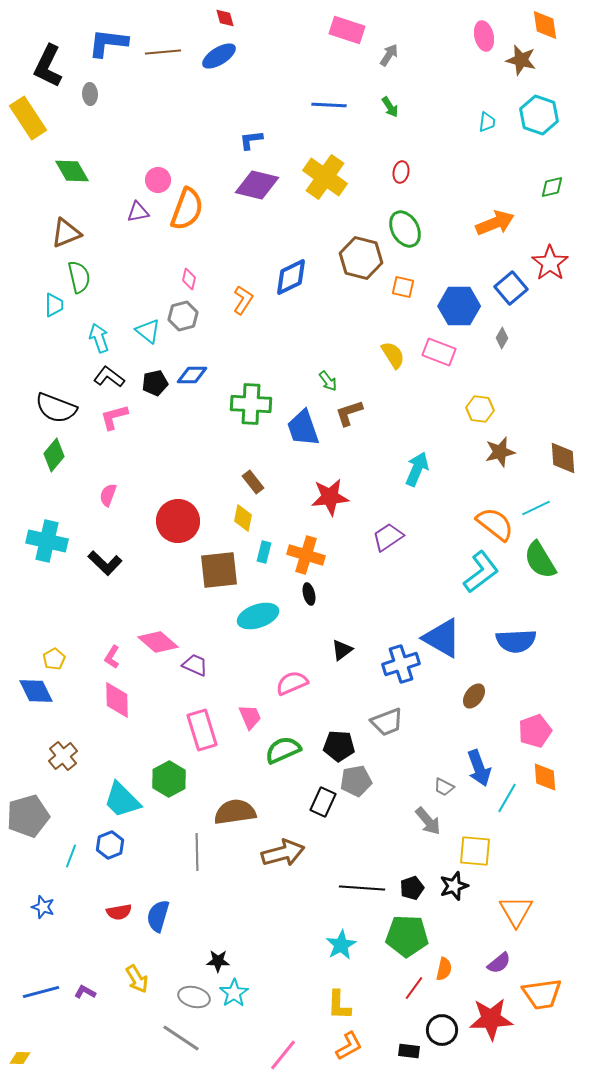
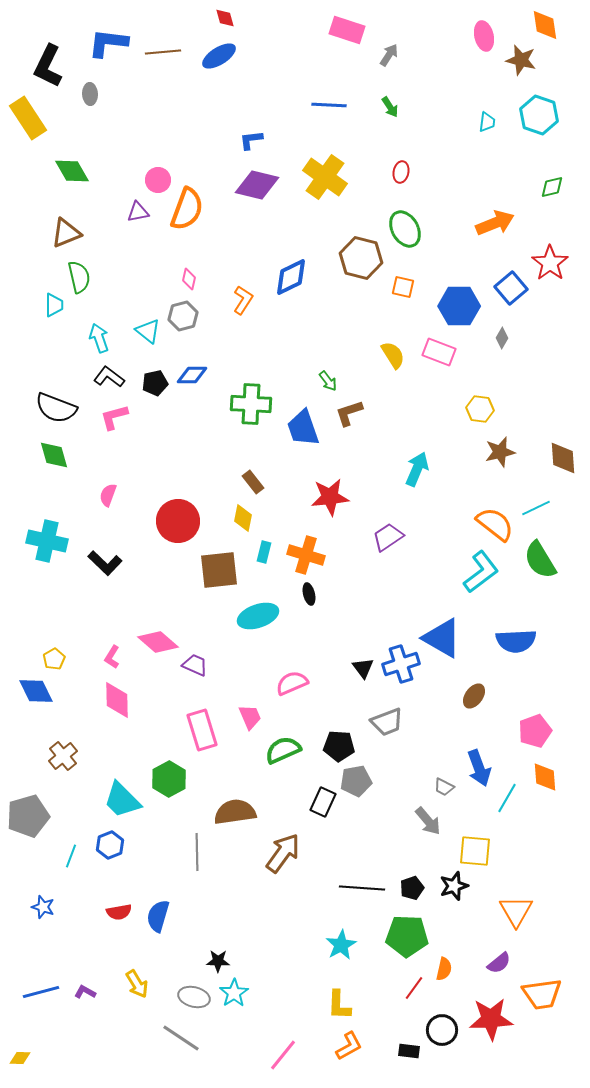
green diamond at (54, 455): rotated 56 degrees counterclockwise
black triangle at (342, 650): moved 21 px right, 18 px down; rotated 30 degrees counterclockwise
brown arrow at (283, 853): rotated 39 degrees counterclockwise
yellow arrow at (137, 979): moved 5 px down
